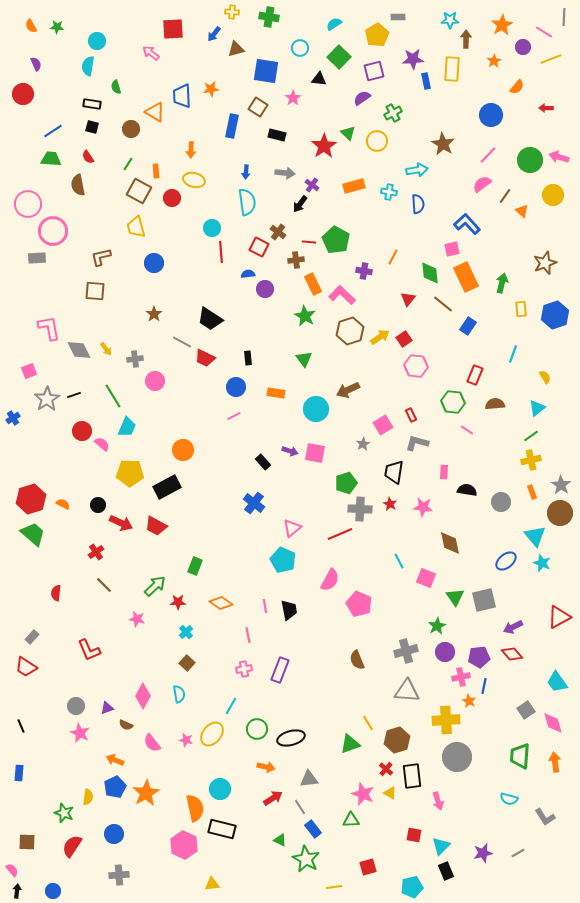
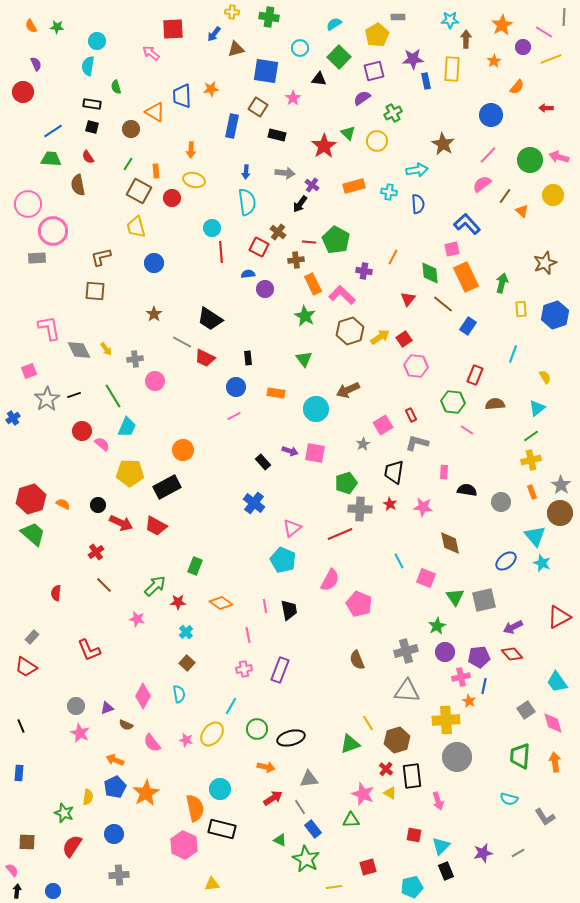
red circle at (23, 94): moved 2 px up
